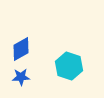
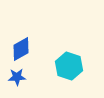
blue star: moved 4 px left
